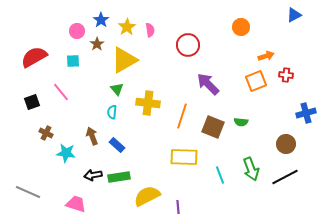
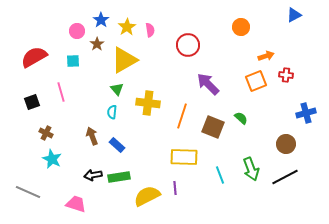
pink line: rotated 24 degrees clockwise
green semicircle: moved 4 px up; rotated 144 degrees counterclockwise
cyan star: moved 14 px left, 6 px down; rotated 18 degrees clockwise
purple line: moved 3 px left, 19 px up
